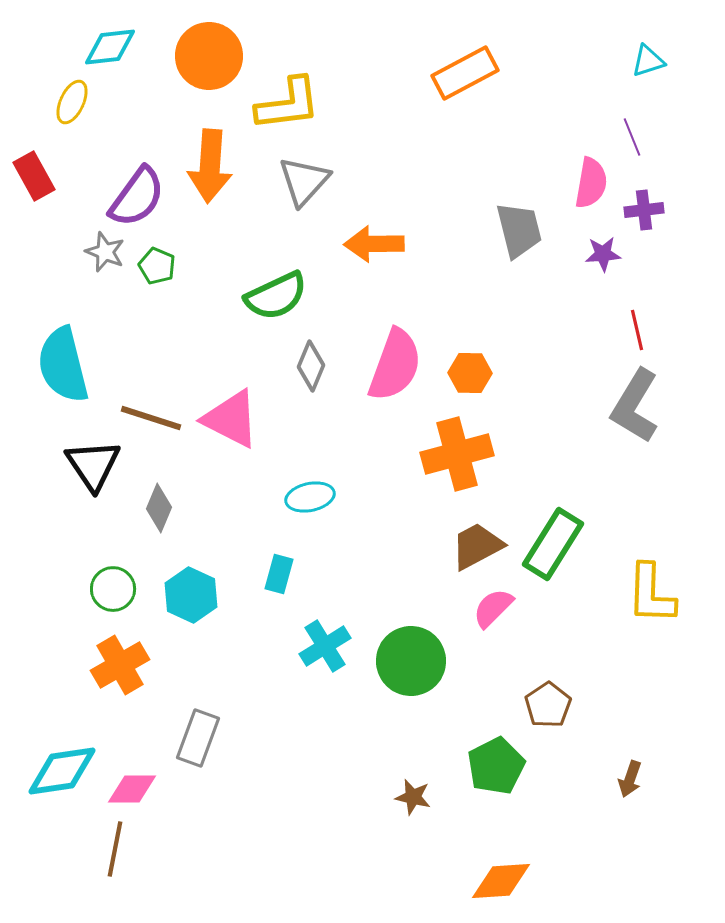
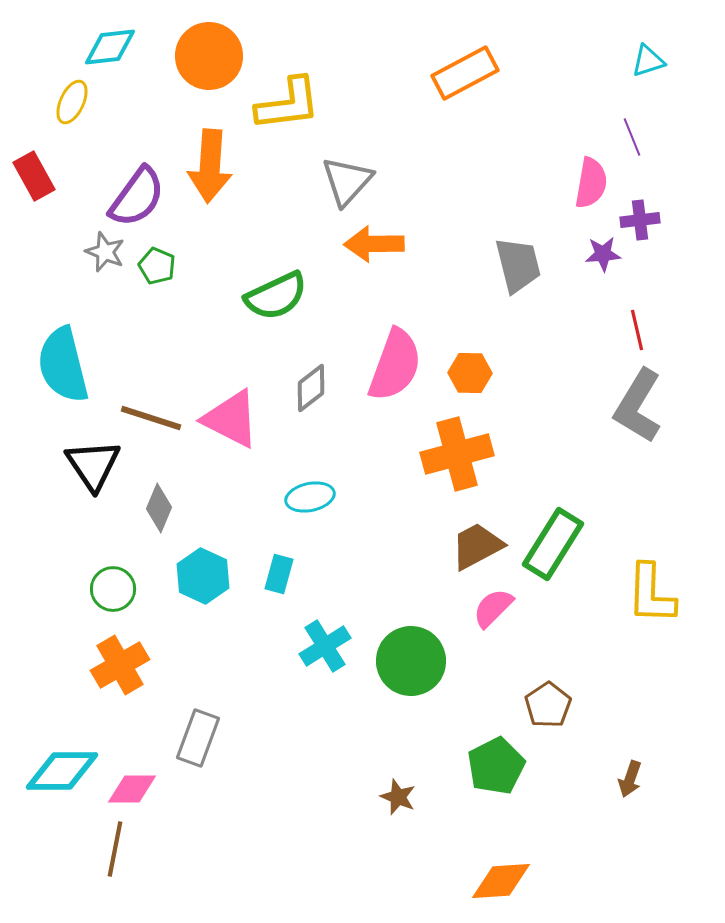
gray triangle at (304, 181): moved 43 px right
purple cross at (644, 210): moved 4 px left, 10 px down
gray trapezoid at (519, 230): moved 1 px left, 35 px down
gray diamond at (311, 366): moved 22 px down; rotated 30 degrees clockwise
gray L-shape at (635, 406): moved 3 px right
cyan hexagon at (191, 595): moved 12 px right, 19 px up
cyan diamond at (62, 771): rotated 8 degrees clockwise
brown star at (413, 797): moved 15 px left; rotated 9 degrees clockwise
